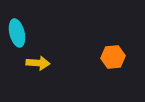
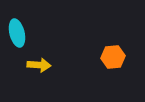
yellow arrow: moved 1 px right, 2 px down
